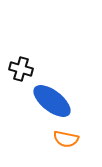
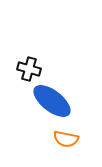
black cross: moved 8 px right
